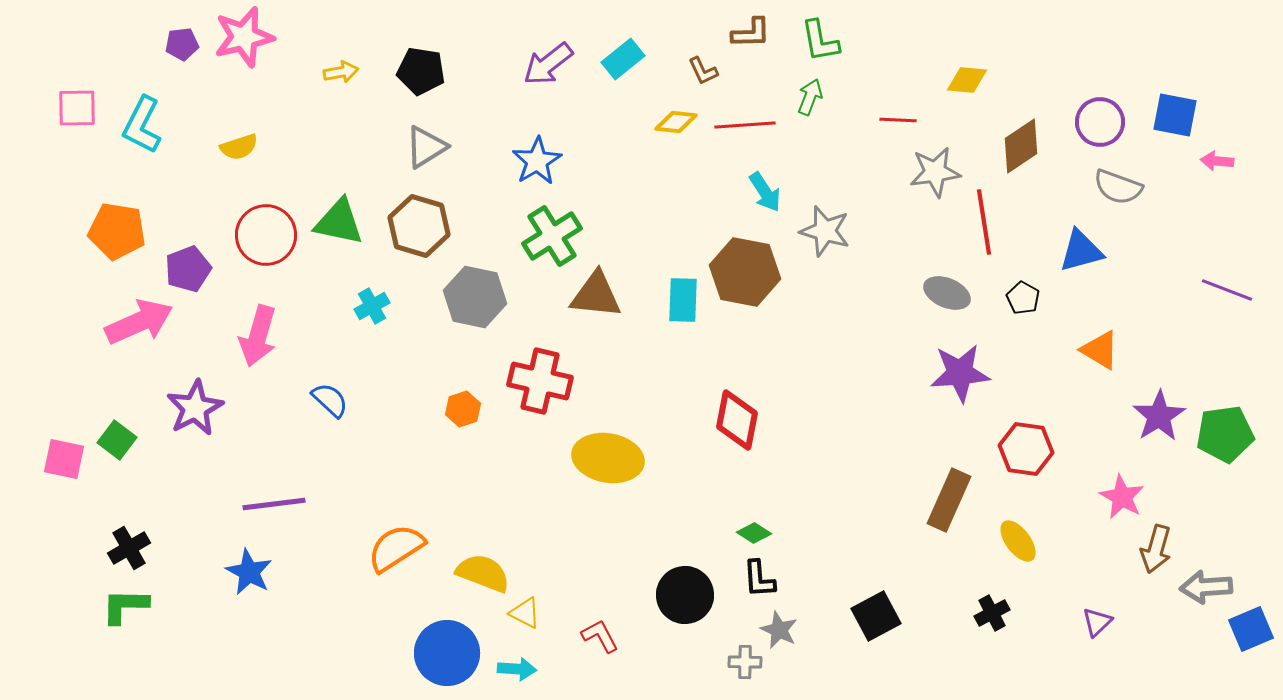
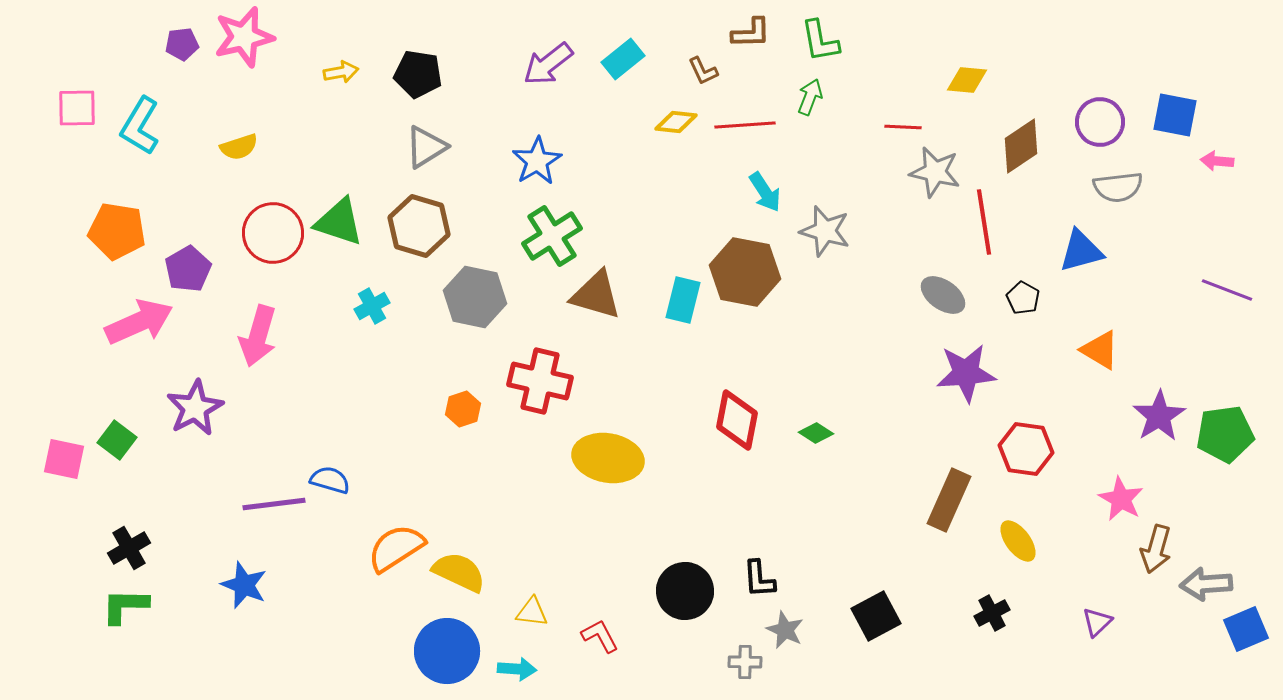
black pentagon at (421, 71): moved 3 px left, 3 px down
red line at (898, 120): moved 5 px right, 7 px down
cyan L-shape at (142, 125): moved 2 px left, 1 px down; rotated 4 degrees clockwise
gray star at (935, 172): rotated 21 degrees clockwise
gray semicircle at (1118, 187): rotated 27 degrees counterclockwise
green triangle at (339, 222): rotated 6 degrees clockwise
red circle at (266, 235): moved 7 px right, 2 px up
purple pentagon at (188, 269): rotated 9 degrees counterclockwise
gray ellipse at (947, 293): moved 4 px left, 2 px down; rotated 12 degrees clockwise
brown triangle at (596, 295): rotated 10 degrees clockwise
cyan rectangle at (683, 300): rotated 12 degrees clockwise
purple star at (960, 373): moved 6 px right
blue semicircle at (330, 400): moved 80 px down; rotated 27 degrees counterclockwise
pink star at (1122, 497): moved 1 px left, 2 px down
green diamond at (754, 533): moved 62 px right, 100 px up
blue star at (249, 572): moved 5 px left, 13 px down; rotated 6 degrees counterclockwise
yellow semicircle at (483, 573): moved 24 px left, 1 px up; rotated 4 degrees clockwise
gray arrow at (1206, 587): moved 3 px up
black circle at (685, 595): moved 4 px up
yellow triangle at (525, 613): moved 7 px right, 1 px up; rotated 20 degrees counterclockwise
blue square at (1251, 629): moved 5 px left
gray star at (779, 630): moved 6 px right
blue circle at (447, 653): moved 2 px up
